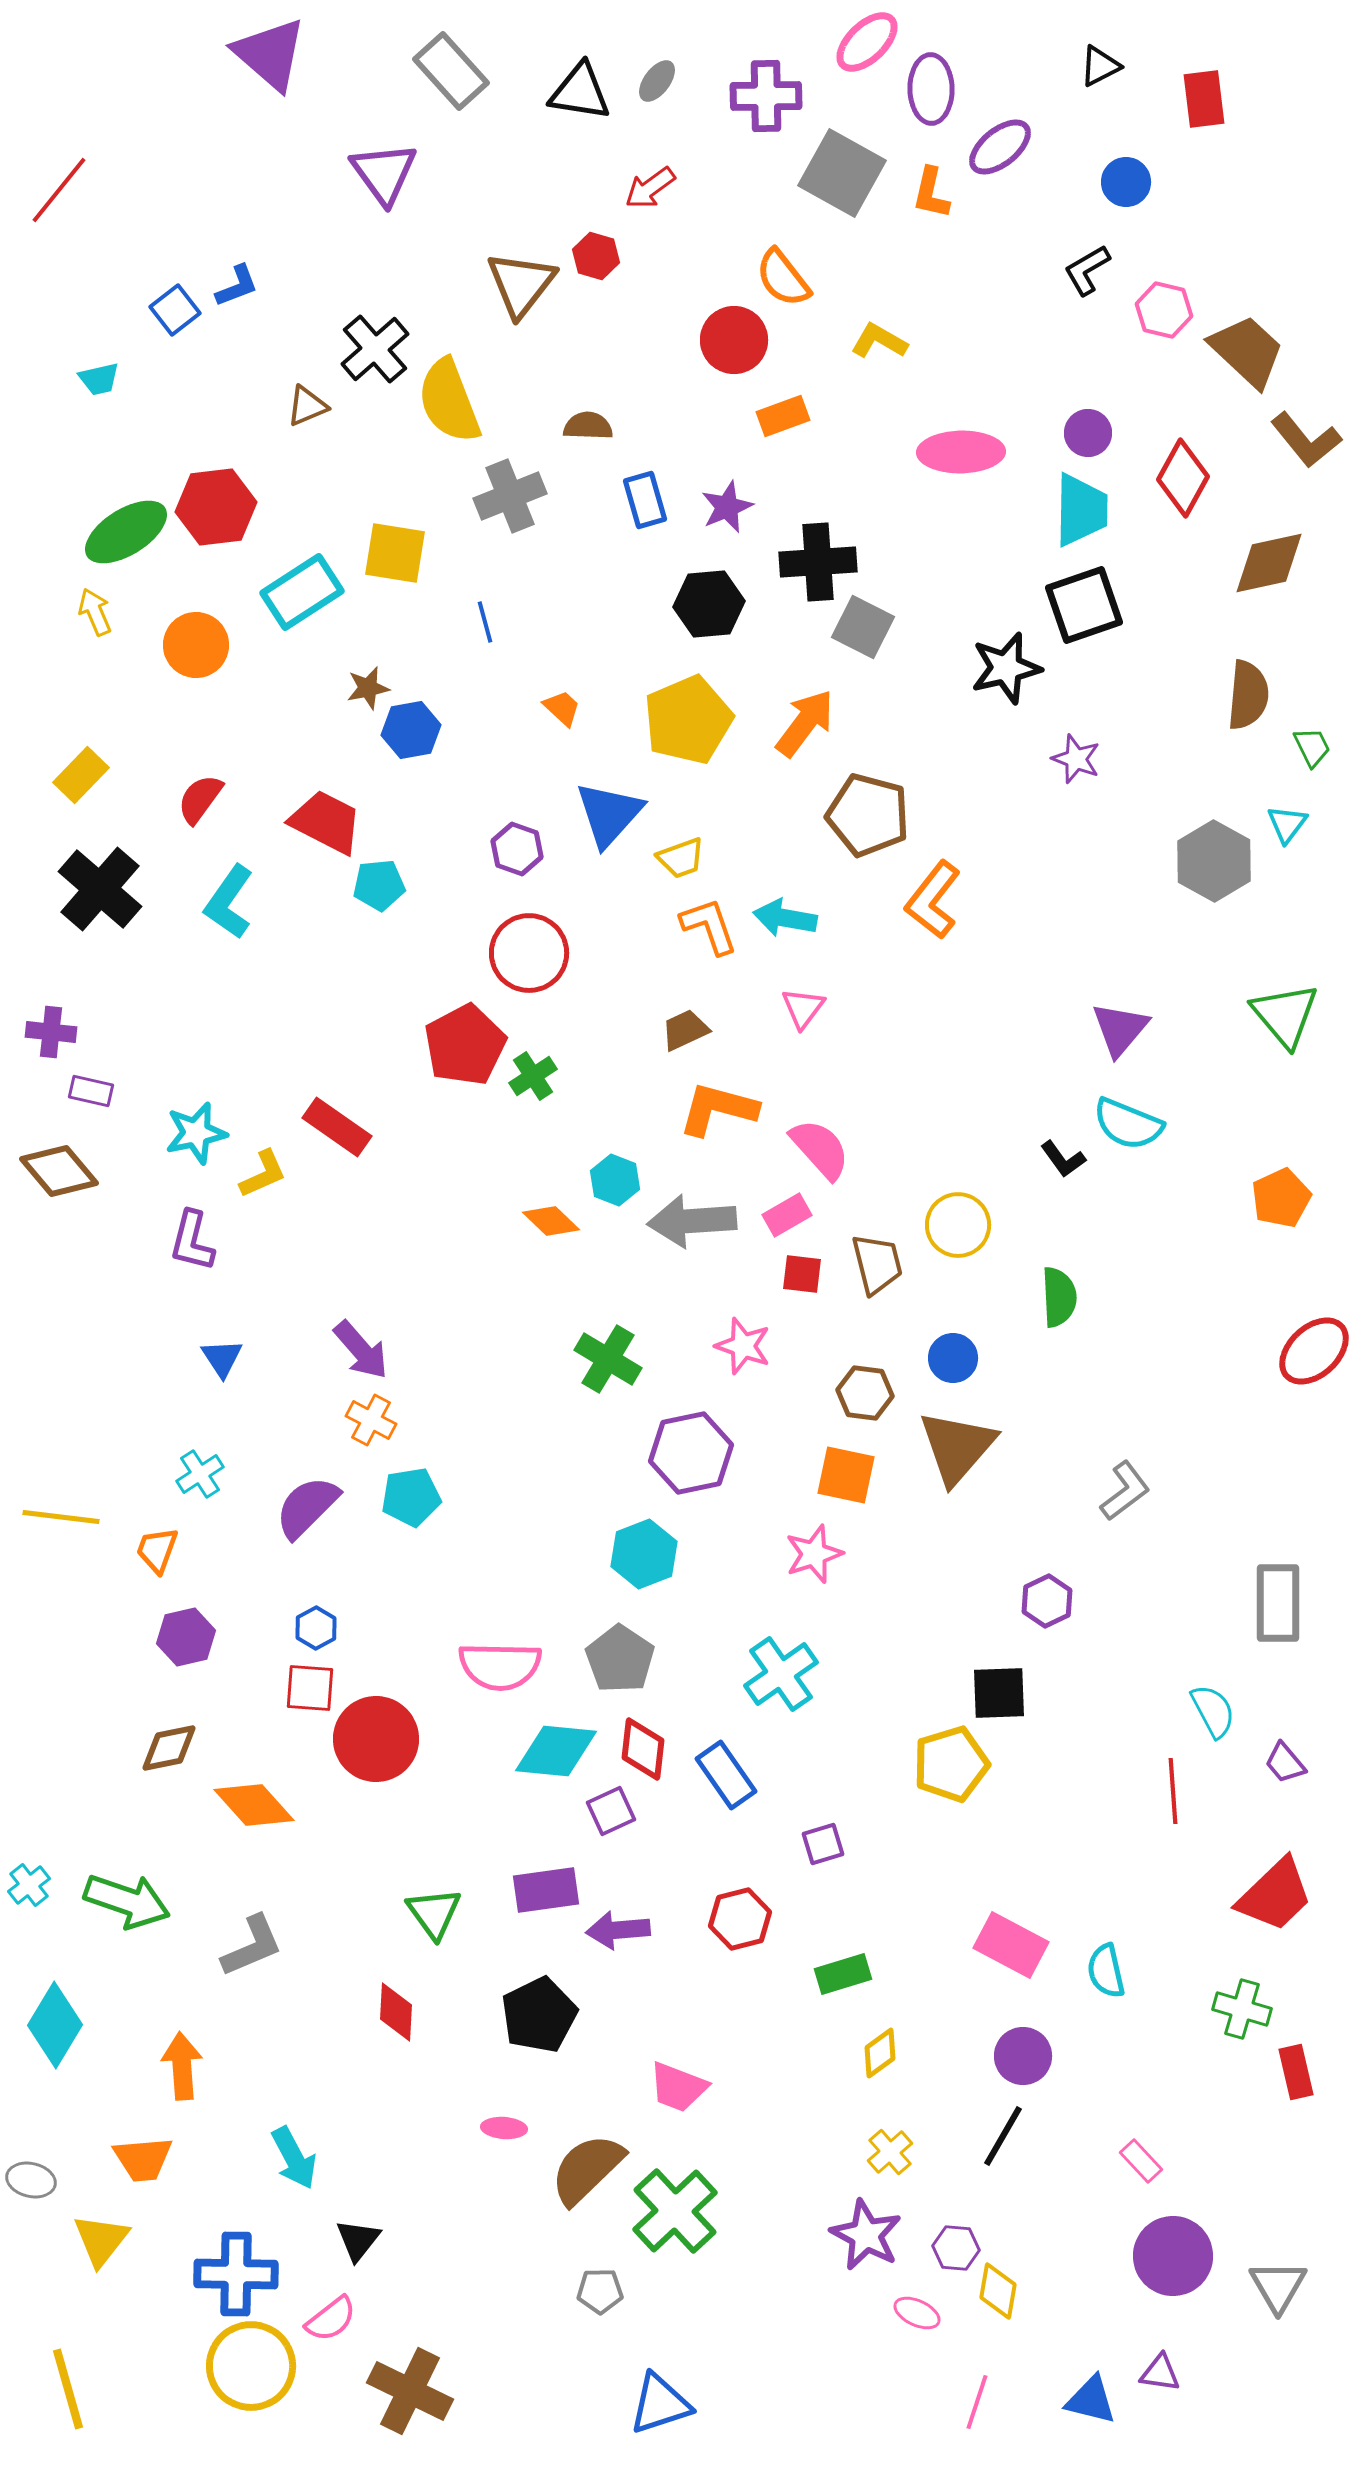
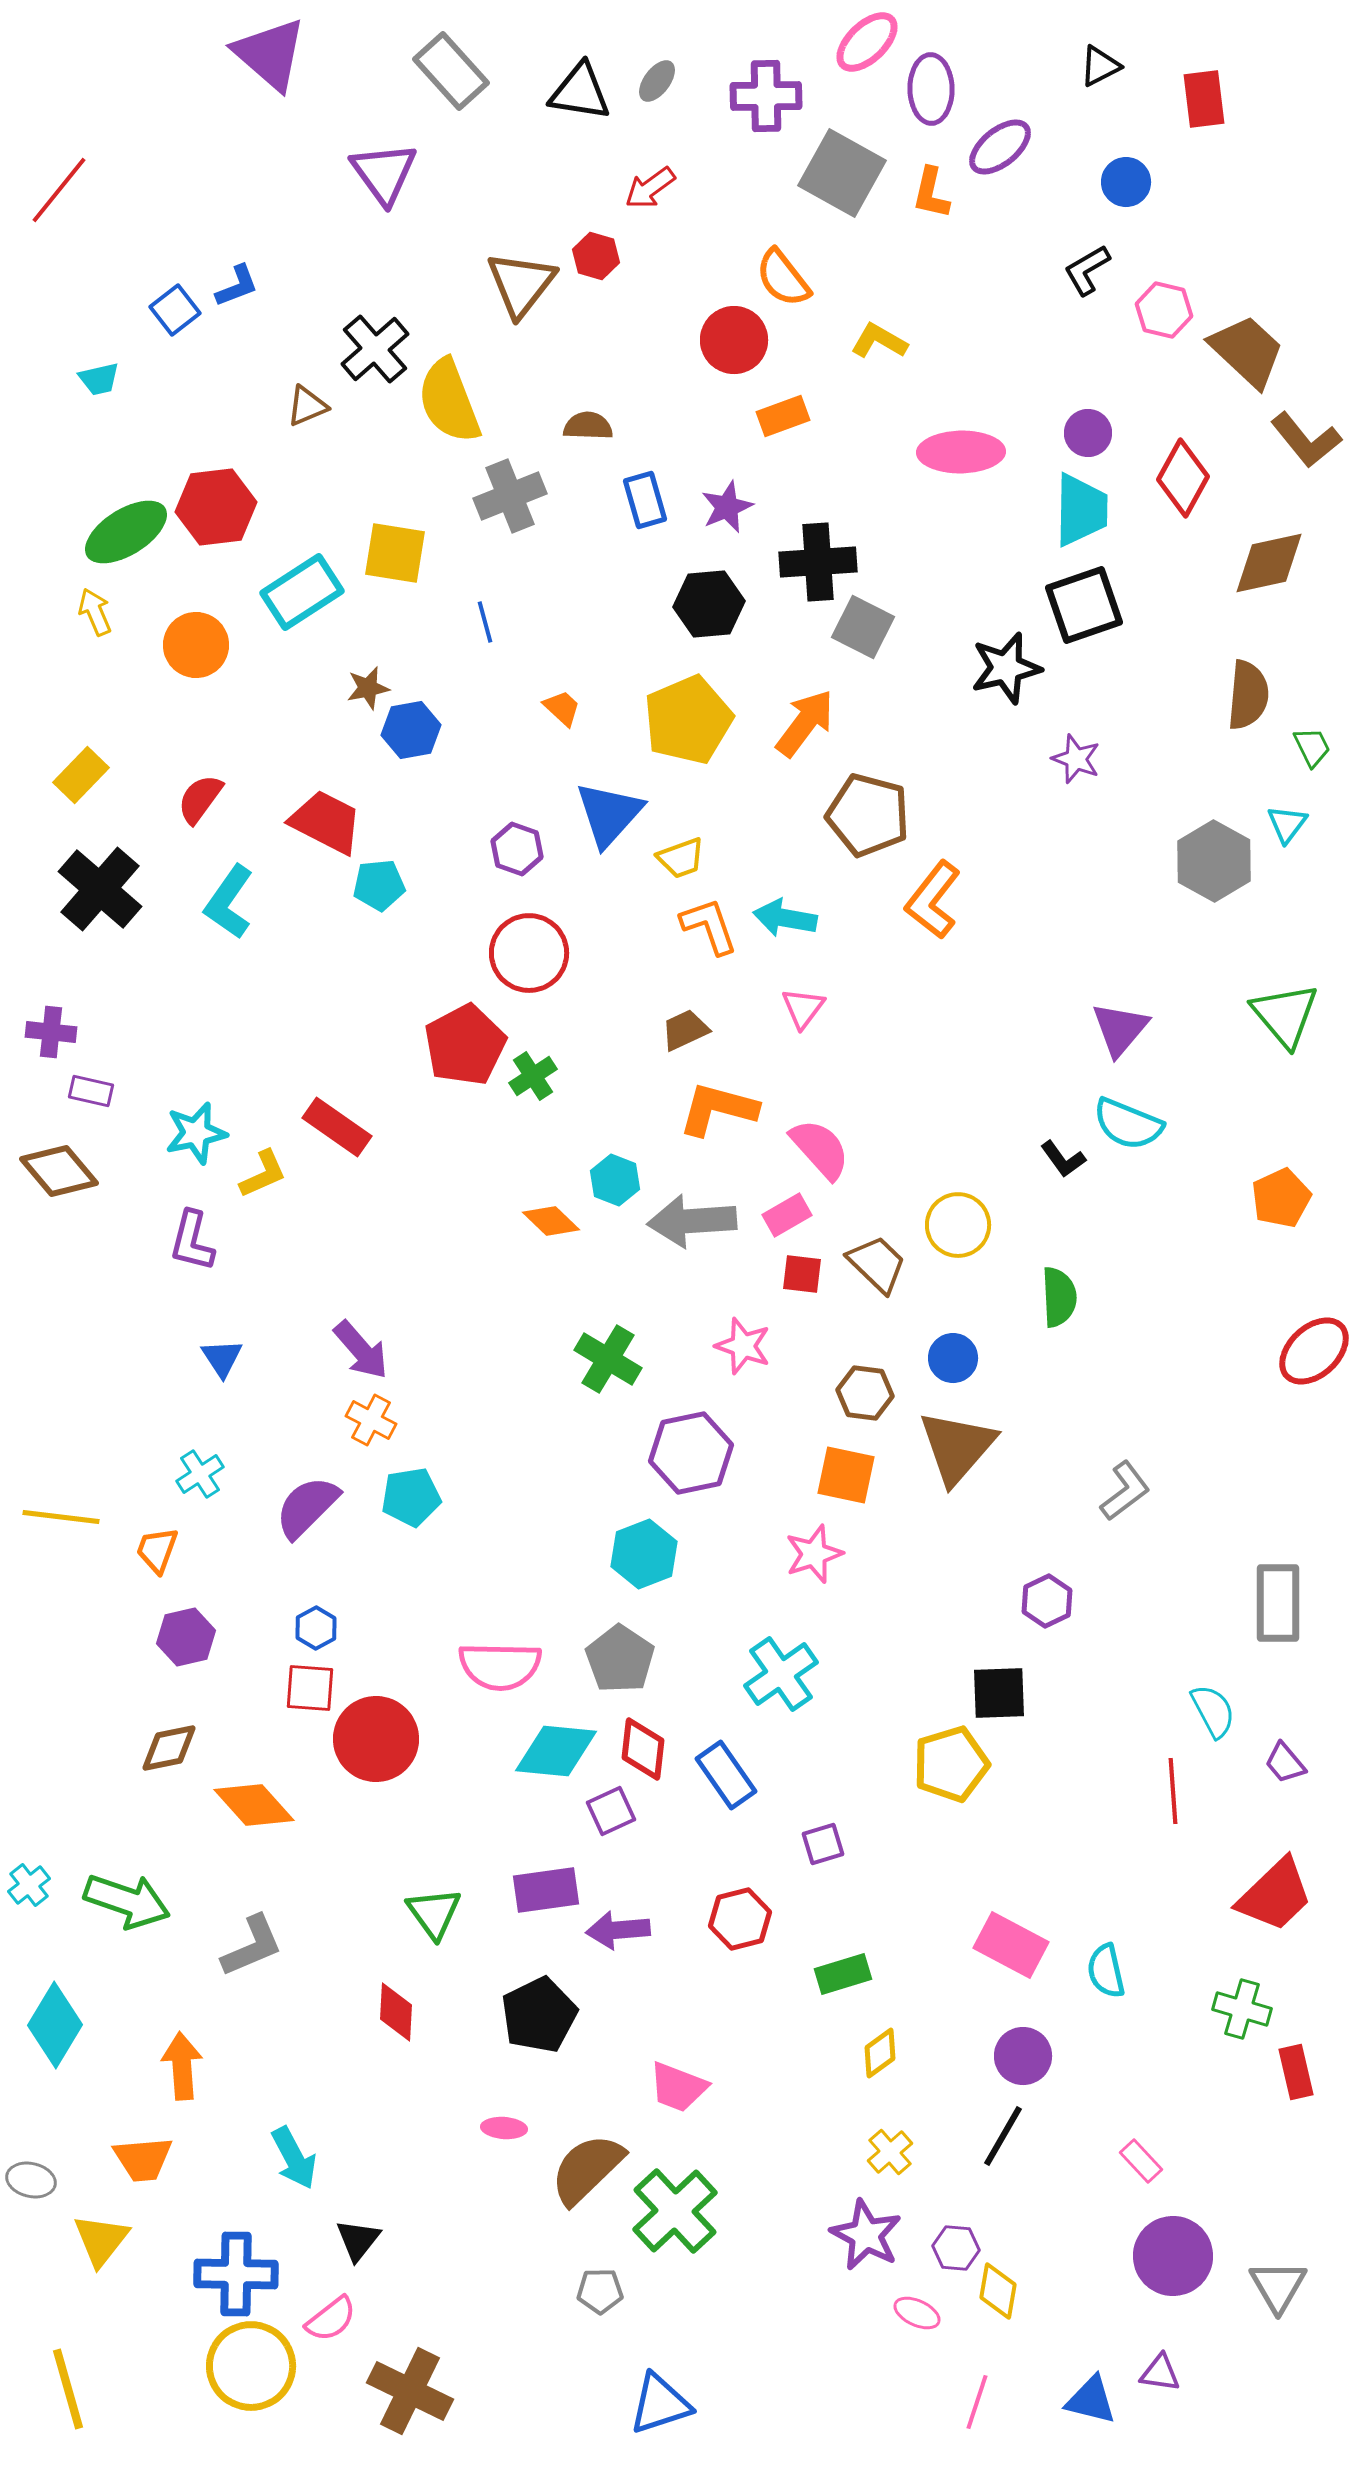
brown trapezoid at (877, 1264): rotated 32 degrees counterclockwise
